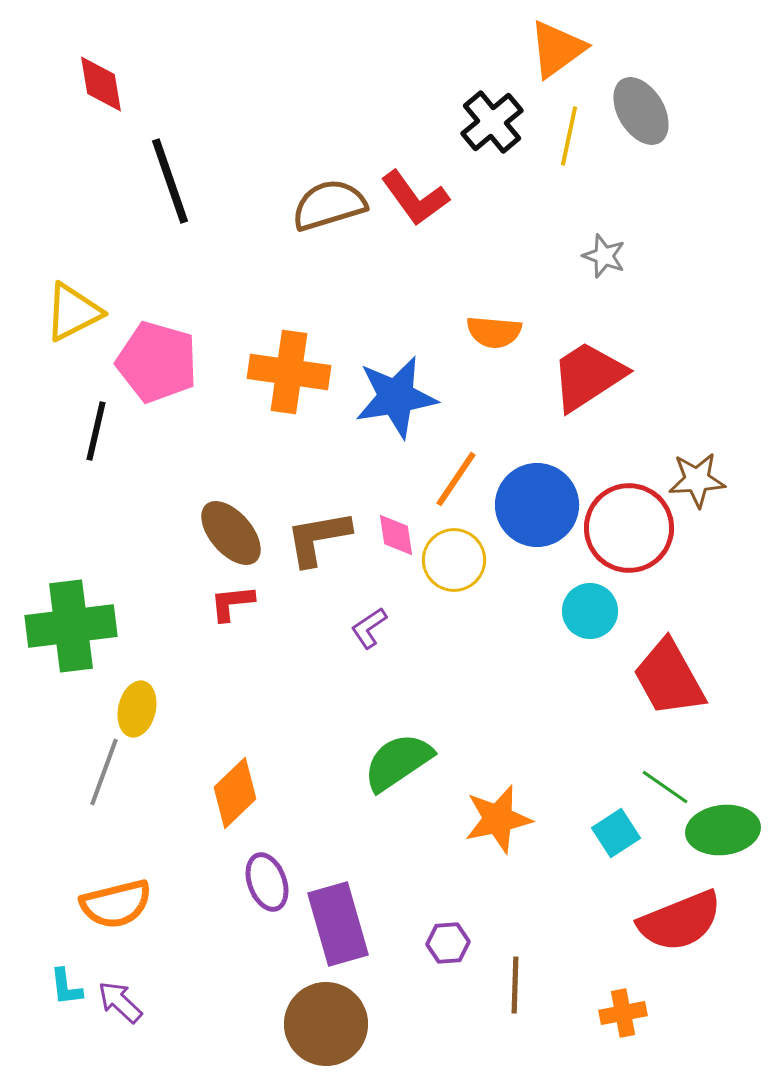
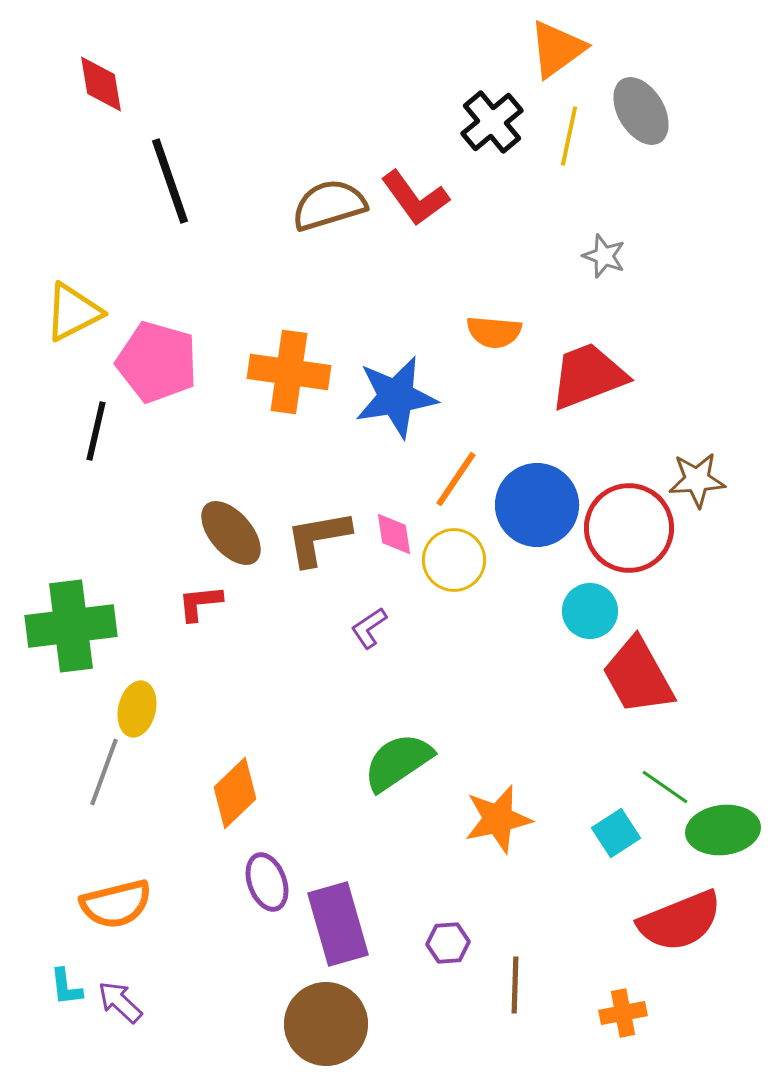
red trapezoid at (588, 376): rotated 12 degrees clockwise
pink diamond at (396, 535): moved 2 px left, 1 px up
red L-shape at (232, 603): moved 32 px left
red trapezoid at (669, 678): moved 31 px left, 2 px up
